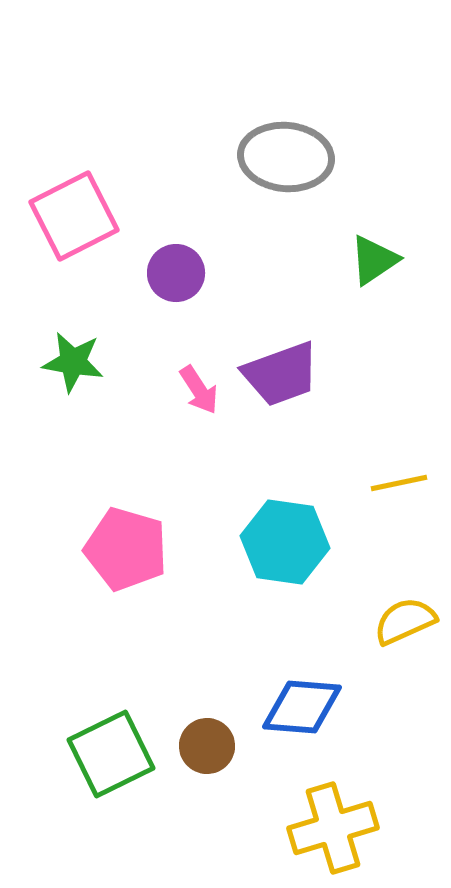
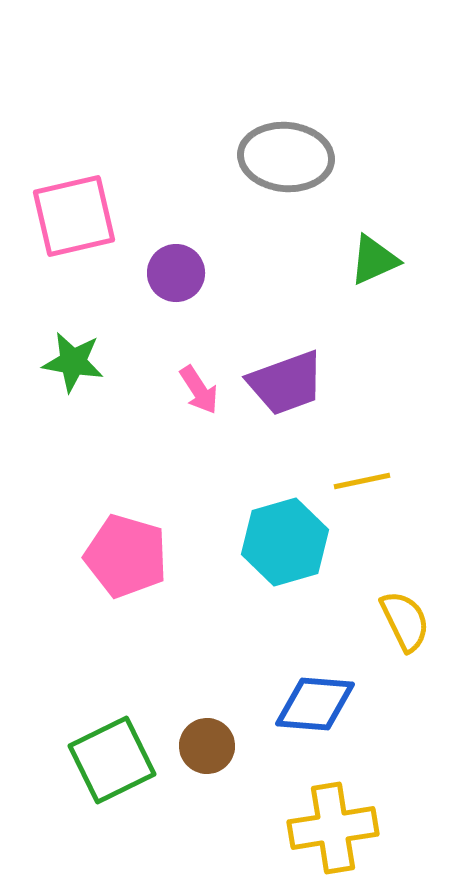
pink square: rotated 14 degrees clockwise
green triangle: rotated 10 degrees clockwise
purple trapezoid: moved 5 px right, 9 px down
yellow line: moved 37 px left, 2 px up
cyan hexagon: rotated 24 degrees counterclockwise
pink pentagon: moved 7 px down
yellow semicircle: rotated 88 degrees clockwise
blue diamond: moved 13 px right, 3 px up
green square: moved 1 px right, 6 px down
yellow cross: rotated 8 degrees clockwise
